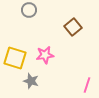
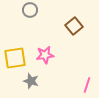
gray circle: moved 1 px right
brown square: moved 1 px right, 1 px up
yellow square: rotated 25 degrees counterclockwise
